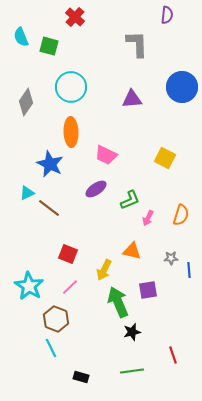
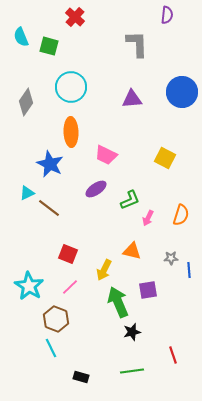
blue circle: moved 5 px down
